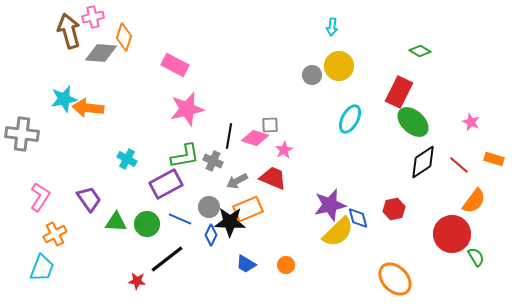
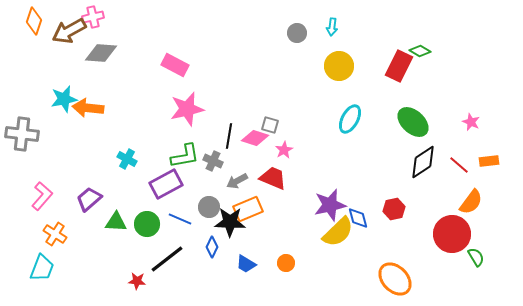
brown arrow at (69, 31): rotated 104 degrees counterclockwise
orange diamond at (124, 37): moved 90 px left, 16 px up
gray circle at (312, 75): moved 15 px left, 42 px up
red rectangle at (399, 92): moved 26 px up
gray square at (270, 125): rotated 18 degrees clockwise
orange rectangle at (494, 159): moved 5 px left, 2 px down; rotated 24 degrees counterclockwise
pink L-shape at (40, 197): moved 2 px right, 1 px up; rotated 8 degrees clockwise
purple trapezoid at (89, 199): rotated 96 degrees counterclockwise
orange semicircle at (474, 201): moved 3 px left, 1 px down
orange cross at (55, 234): rotated 30 degrees counterclockwise
blue diamond at (211, 235): moved 1 px right, 12 px down
orange circle at (286, 265): moved 2 px up
